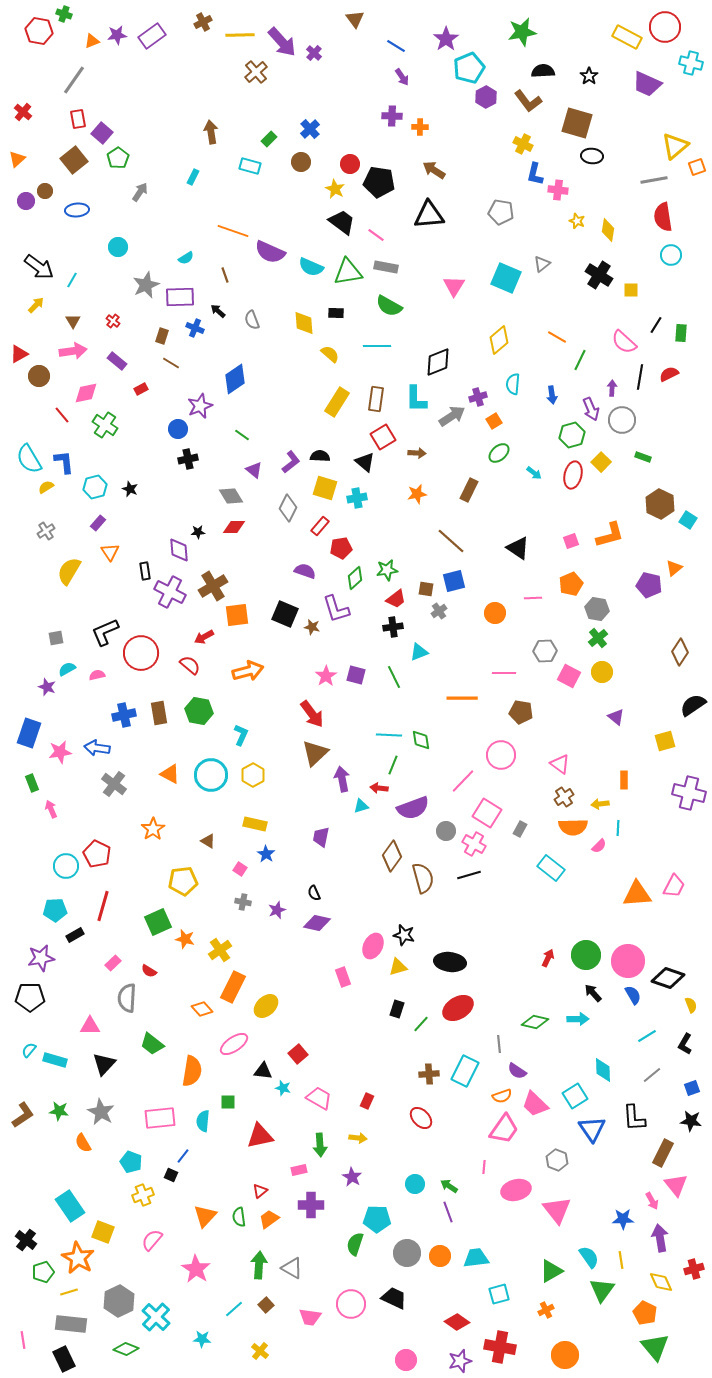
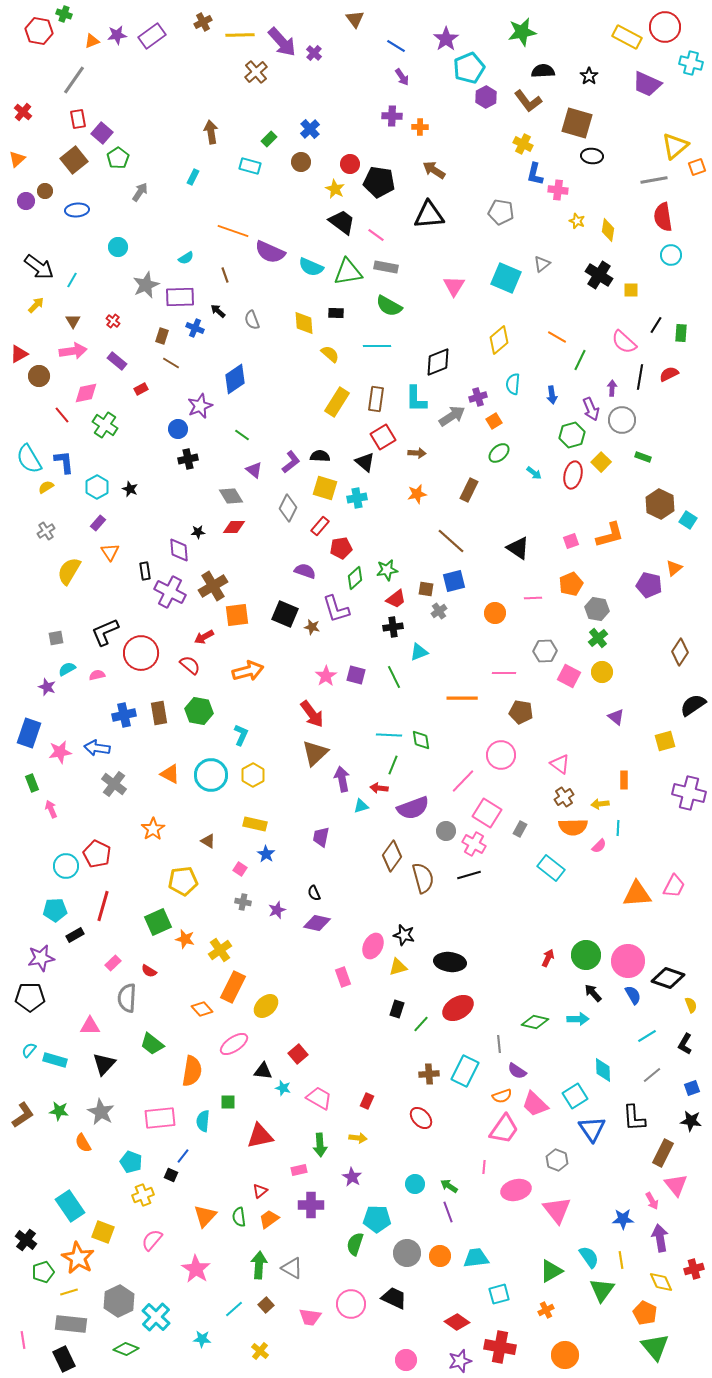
cyan hexagon at (95, 487): moved 2 px right; rotated 15 degrees counterclockwise
